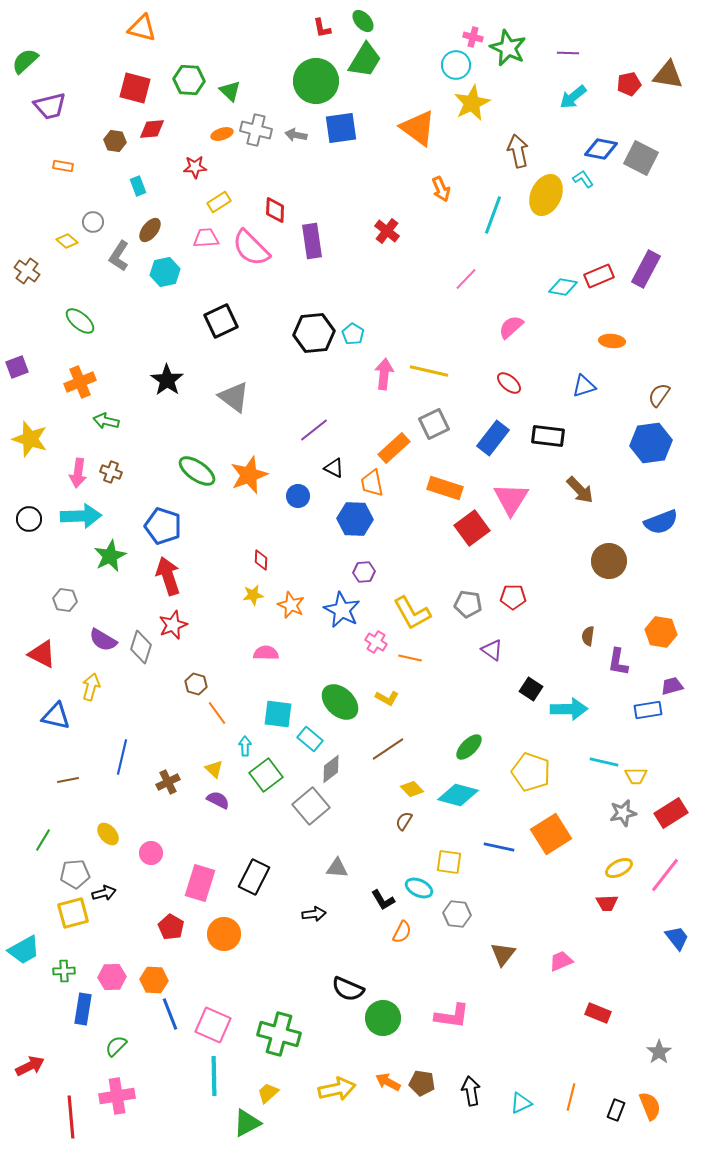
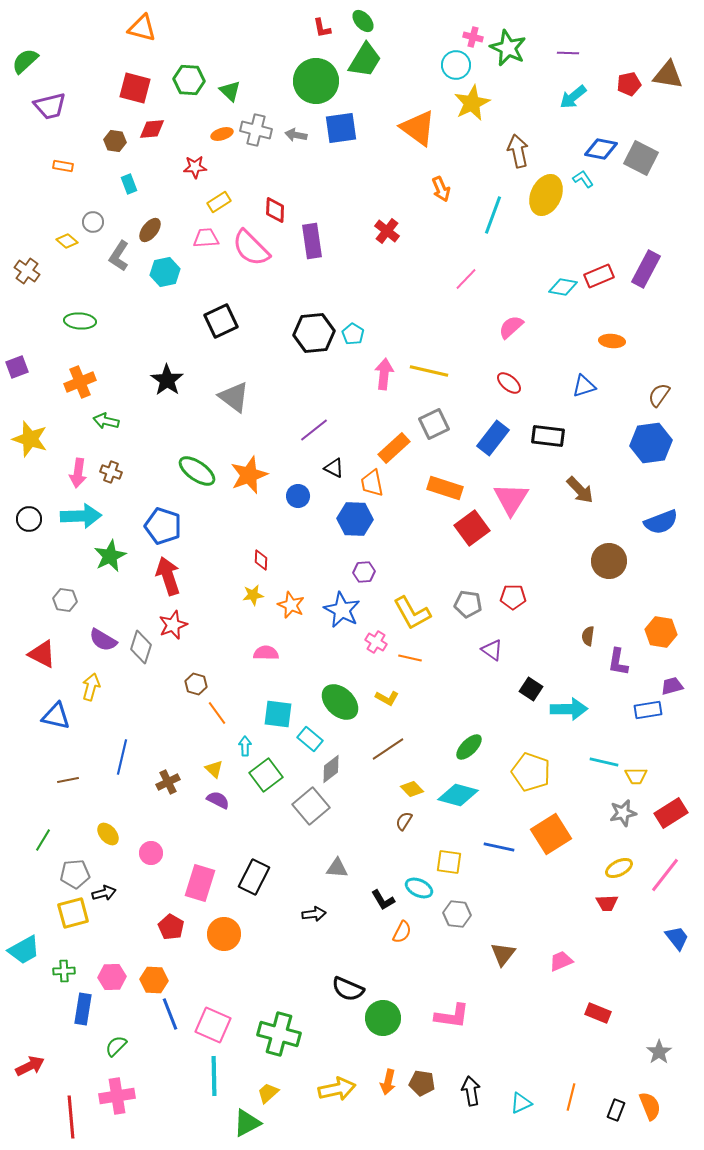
cyan rectangle at (138, 186): moved 9 px left, 2 px up
green ellipse at (80, 321): rotated 36 degrees counterclockwise
orange arrow at (388, 1082): rotated 105 degrees counterclockwise
